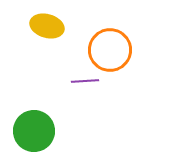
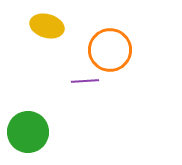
green circle: moved 6 px left, 1 px down
